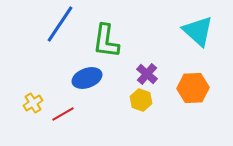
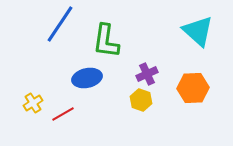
purple cross: rotated 25 degrees clockwise
blue ellipse: rotated 8 degrees clockwise
